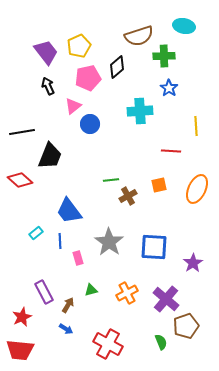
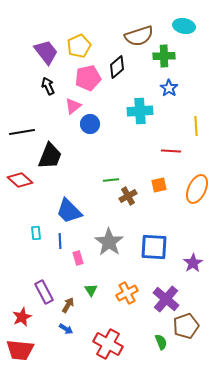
blue trapezoid: rotated 8 degrees counterclockwise
cyan rectangle: rotated 56 degrees counterclockwise
green triangle: rotated 48 degrees counterclockwise
